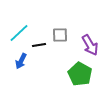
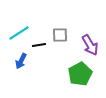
cyan line: rotated 10 degrees clockwise
green pentagon: rotated 15 degrees clockwise
